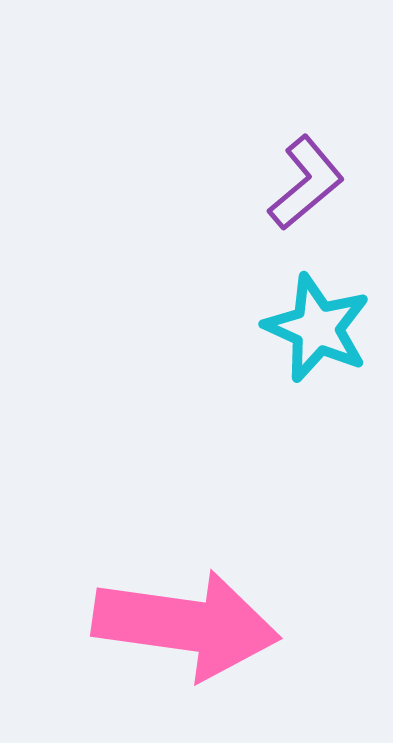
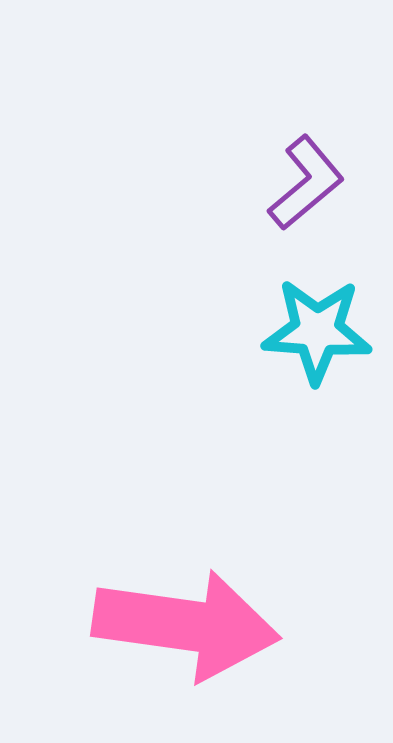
cyan star: moved 3 px down; rotated 20 degrees counterclockwise
